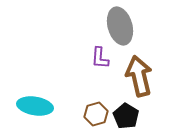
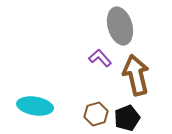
purple L-shape: rotated 135 degrees clockwise
brown arrow: moved 3 px left, 1 px up
black pentagon: moved 1 px right, 2 px down; rotated 20 degrees clockwise
